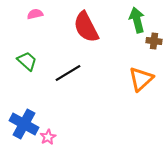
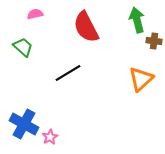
green trapezoid: moved 4 px left, 14 px up
pink star: moved 2 px right
